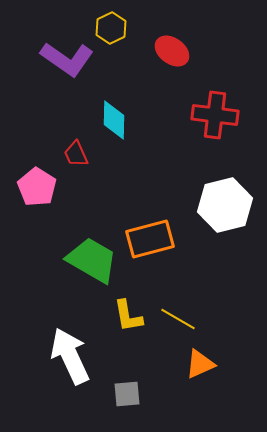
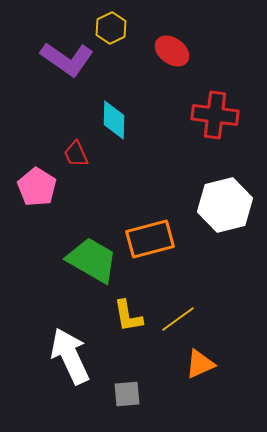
yellow line: rotated 66 degrees counterclockwise
